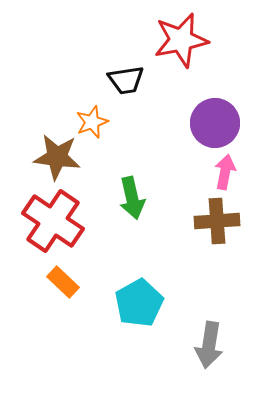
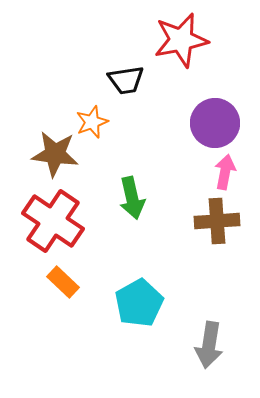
brown star: moved 2 px left, 3 px up
